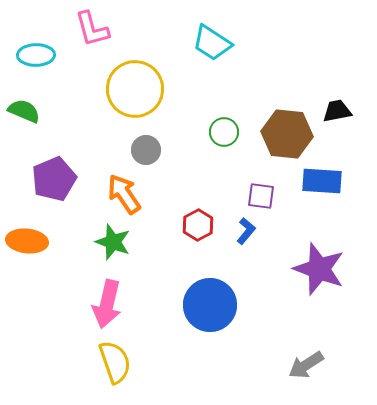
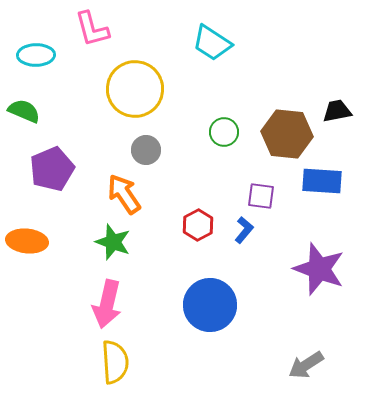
purple pentagon: moved 2 px left, 10 px up
blue L-shape: moved 2 px left, 1 px up
yellow semicircle: rotated 15 degrees clockwise
